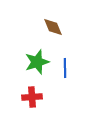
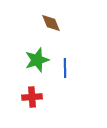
brown diamond: moved 2 px left, 4 px up
green star: moved 2 px up
